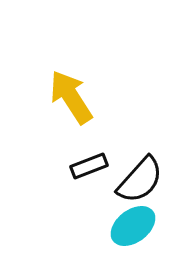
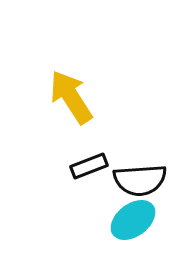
black semicircle: rotated 44 degrees clockwise
cyan ellipse: moved 6 px up
